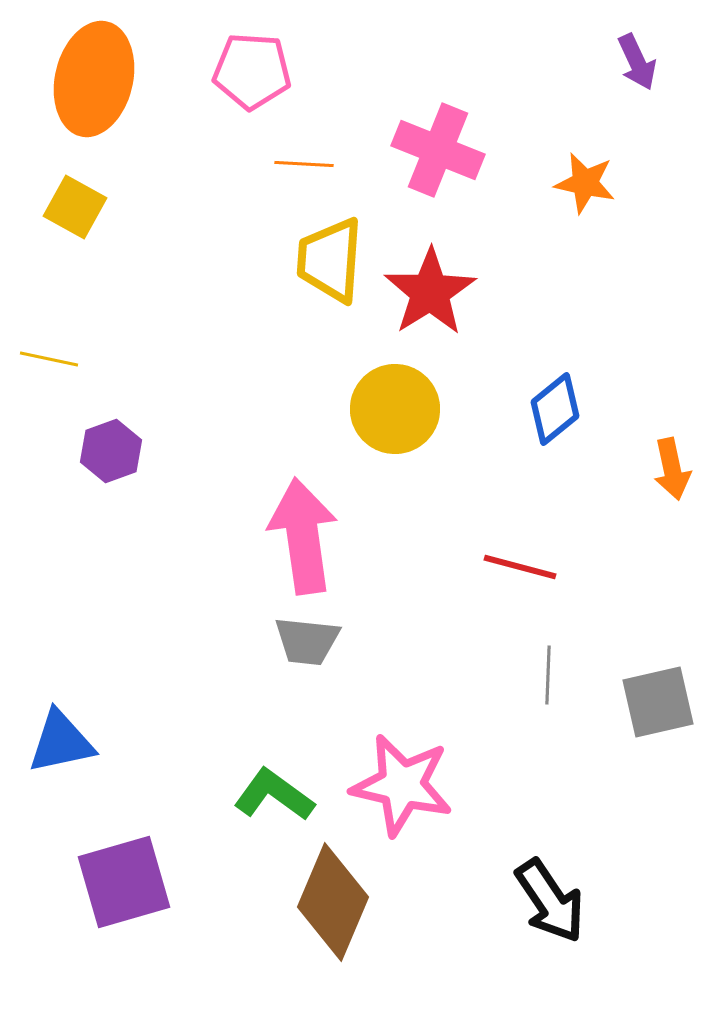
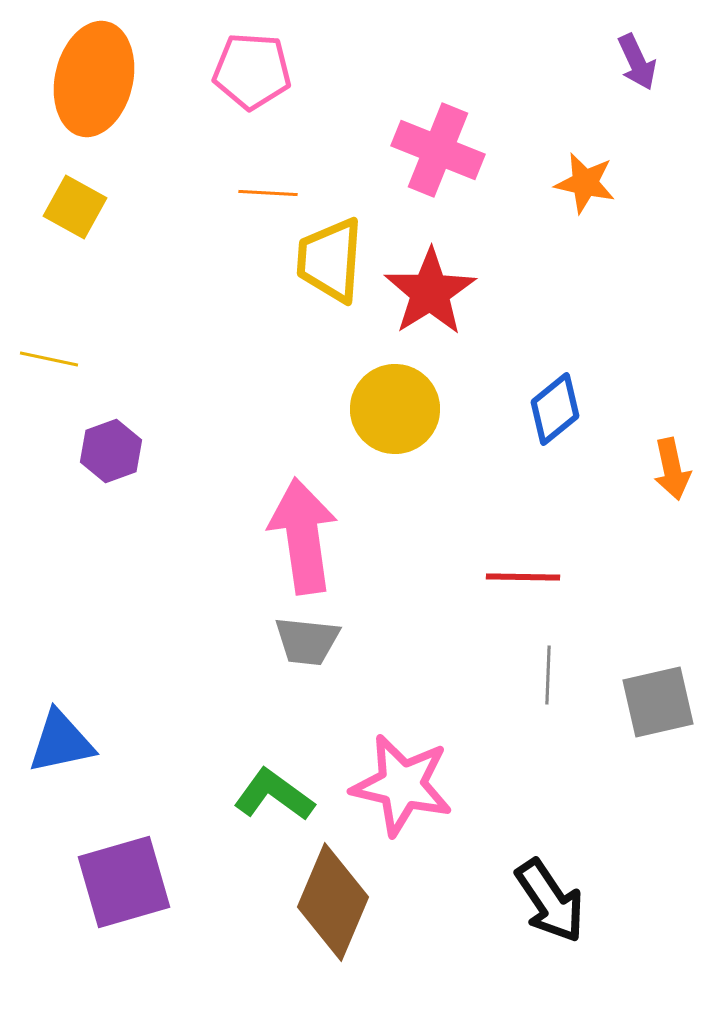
orange line: moved 36 px left, 29 px down
red line: moved 3 px right, 10 px down; rotated 14 degrees counterclockwise
